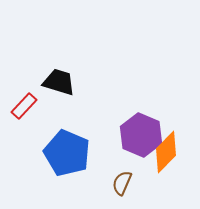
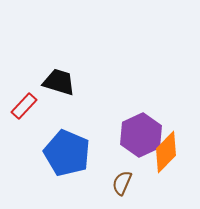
purple hexagon: rotated 12 degrees clockwise
